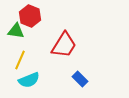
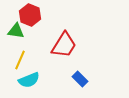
red hexagon: moved 1 px up
